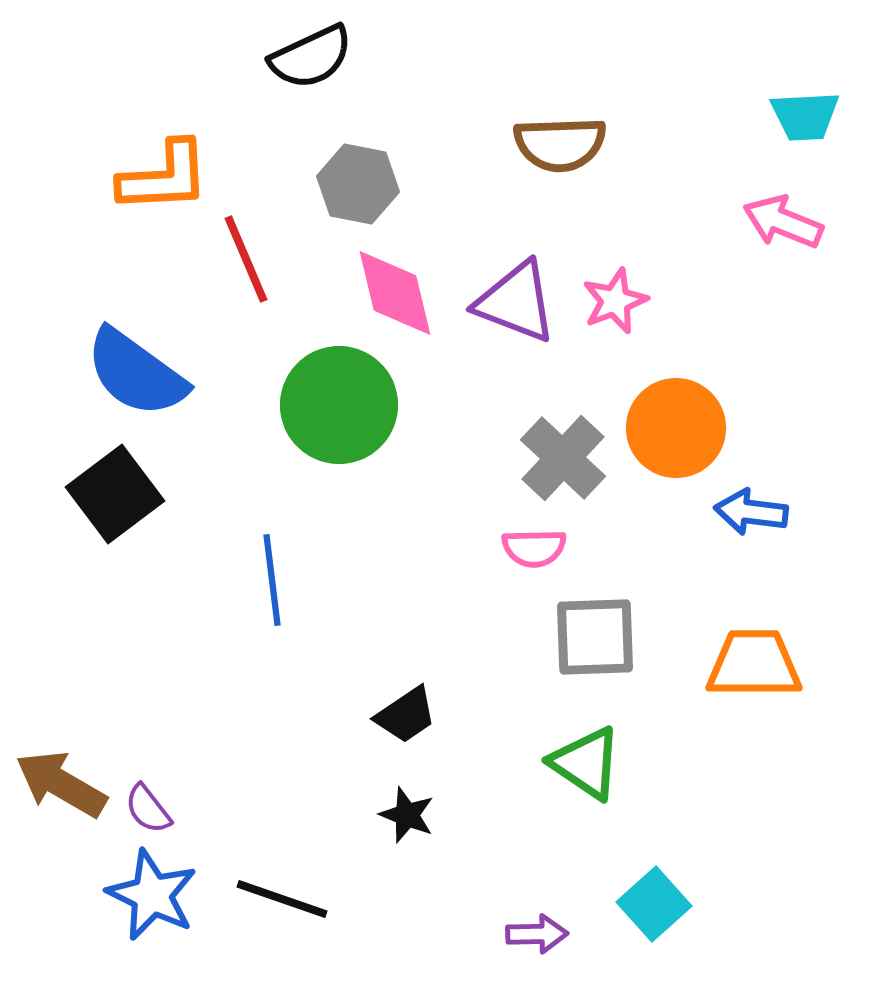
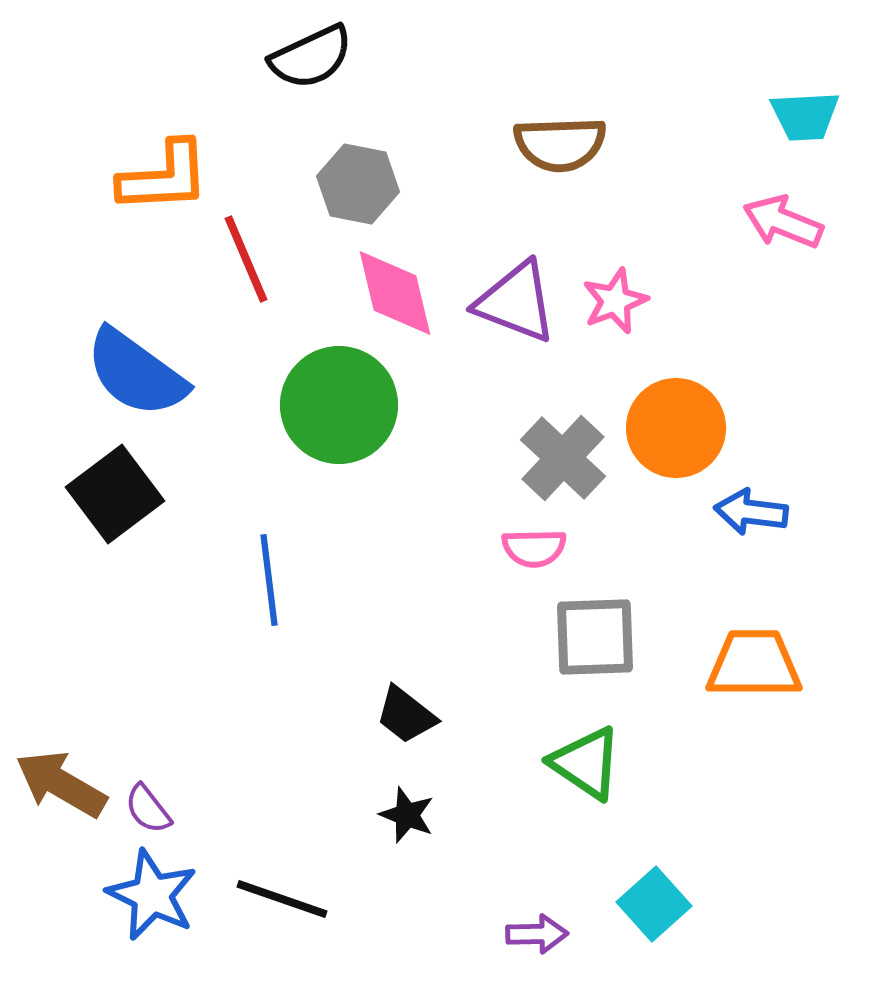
blue line: moved 3 px left
black trapezoid: rotated 72 degrees clockwise
